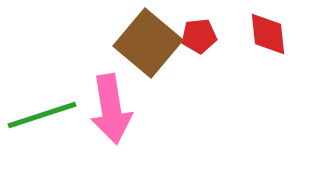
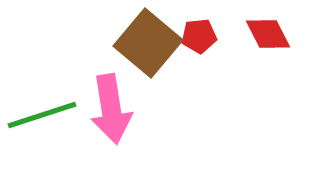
red diamond: rotated 21 degrees counterclockwise
